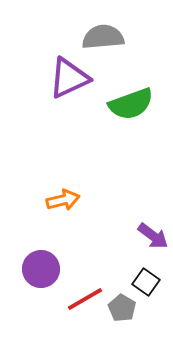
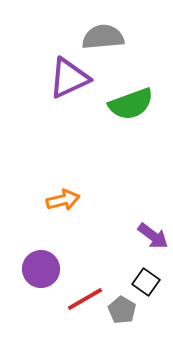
gray pentagon: moved 2 px down
